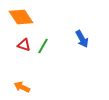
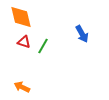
orange diamond: rotated 20 degrees clockwise
blue arrow: moved 5 px up
red triangle: moved 3 px up
